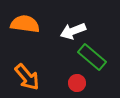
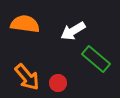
white arrow: rotated 10 degrees counterclockwise
green rectangle: moved 4 px right, 2 px down
red circle: moved 19 px left
